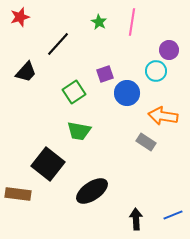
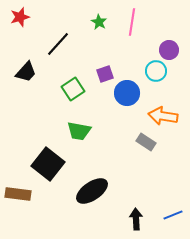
green square: moved 1 px left, 3 px up
